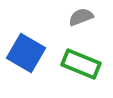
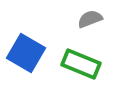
gray semicircle: moved 9 px right, 2 px down
